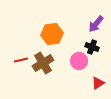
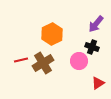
orange hexagon: rotated 20 degrees counterclockwise
